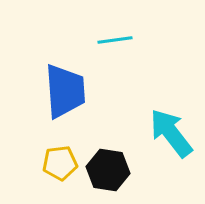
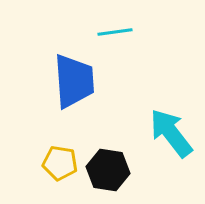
cyan line: moved 8 px up
blue trapezoid: moved 9 px right, 10 px up
yellow pentagon: rotated 16 degrees clockwise
